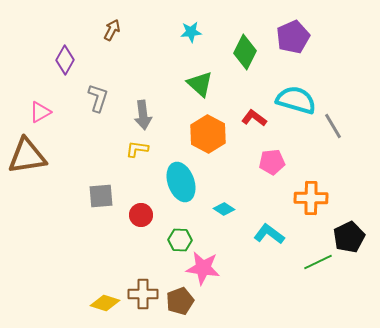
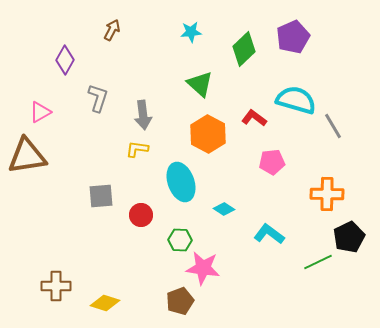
green diamond: moved 1 px left, 3 px up; rotated 20 degrees clockwise
orange cross: moved 16 px right, 4 px up
brown cross: moved 87 px left, 8 px up
